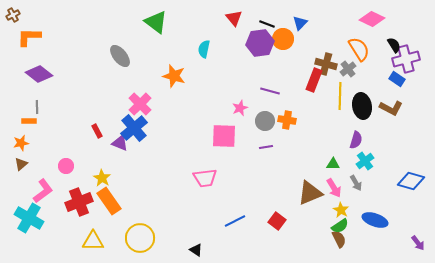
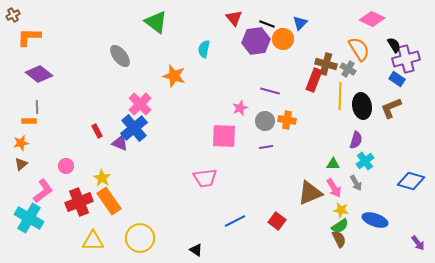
purple hexagon at (260, 43): moved 4 px left, 2 px up
gray cross at (348, 69): rotated 21 degrees counterclockwise
brown L-shape at (391, 108): rotated 130 degrees clockwise
yellow star at (341, 210): rotated 21 degrees counterclockwise
